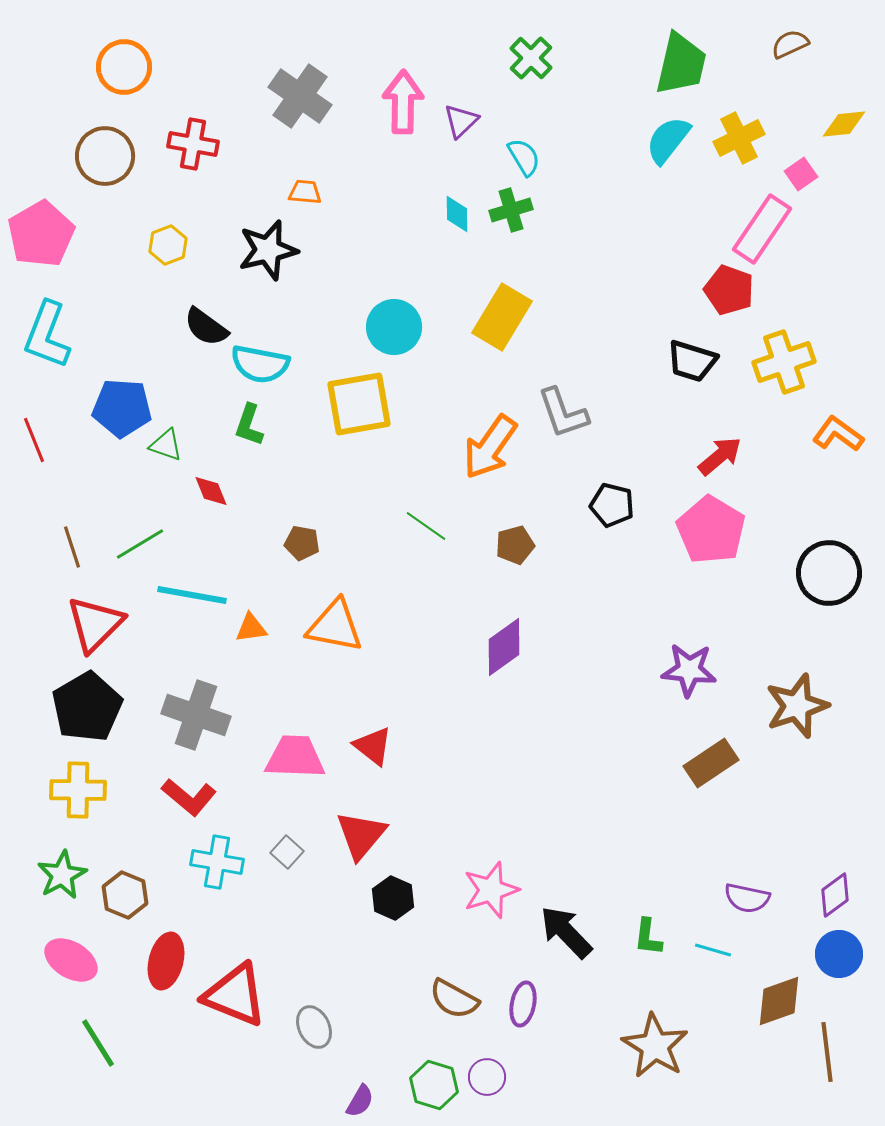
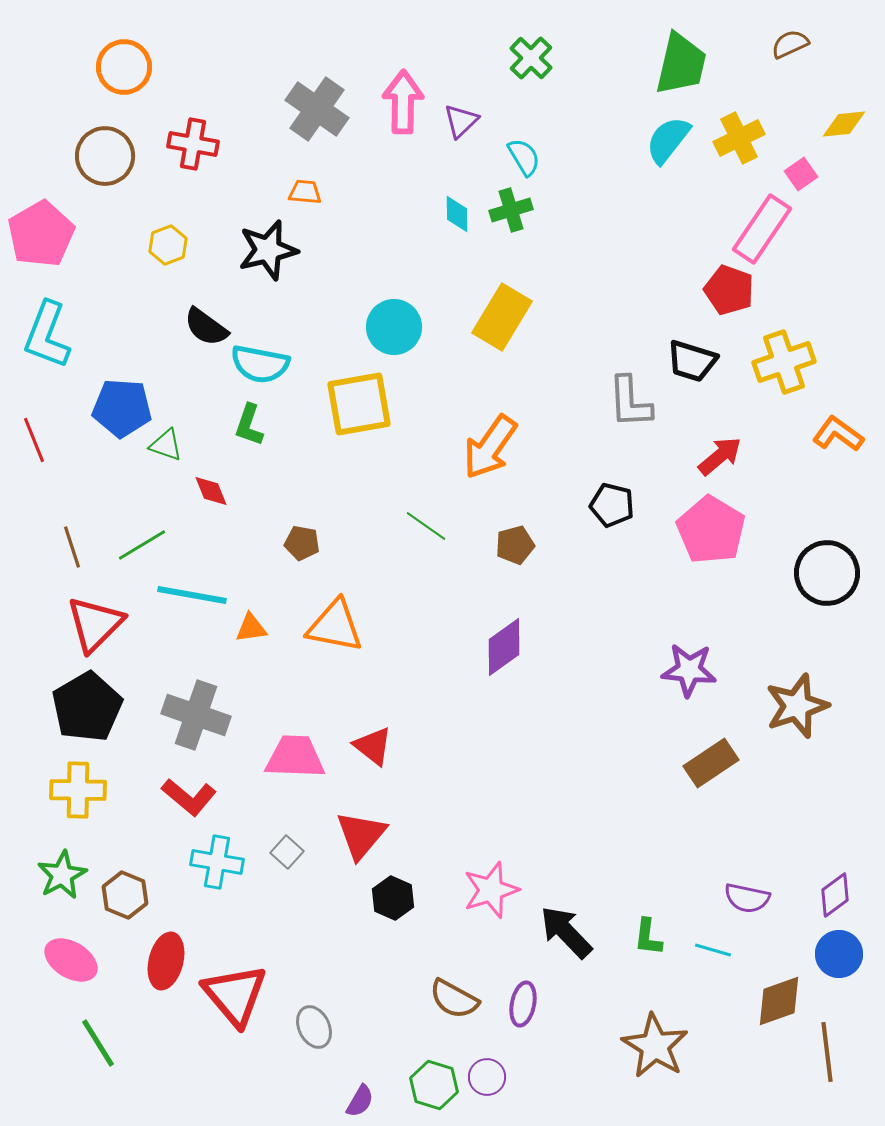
gray cross at (300, 96): moved 17 px right, 13 px down
gray L-shape at (563, 413): moved 67 px right, 11 px up; rotated 16 degrees clockwise
green line at (140, 544): moved 2 px right, 1 px down
black circle at (829, 573): moved 2 px left
red triangle at (235, 995): rotated 28 degrees clockwise
